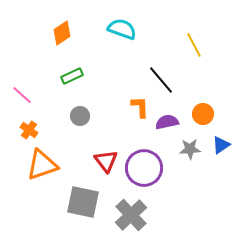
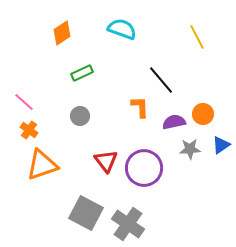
yellow line: moved 3 px right, 8 px up
green rectangle: moved 10 px right, 3 px up
pink line: moved 2 px right, 7 px down
purple semicircle: moved 7 px right
gray square: moved 3 px right, 11 px down; rotated 16 degrees clockwise
gray cross: moved 3 px left, 9 px down; rotated 12 degrees counterclockwise
